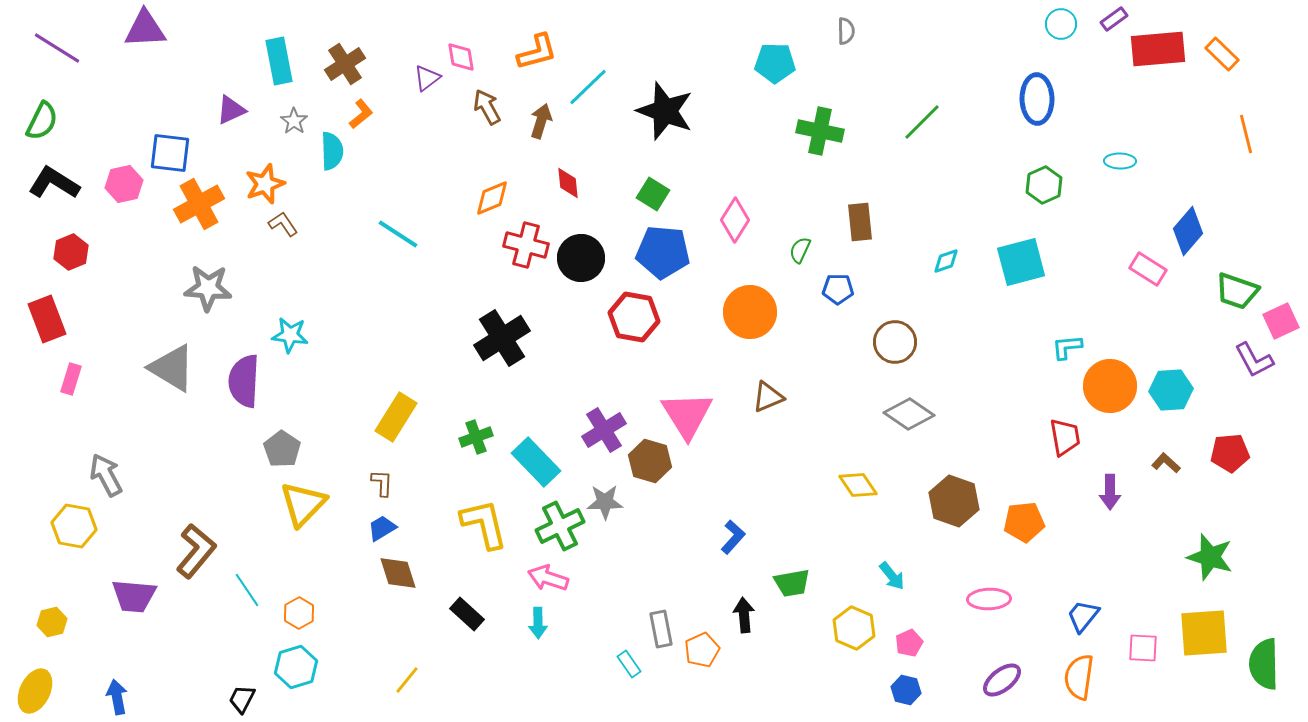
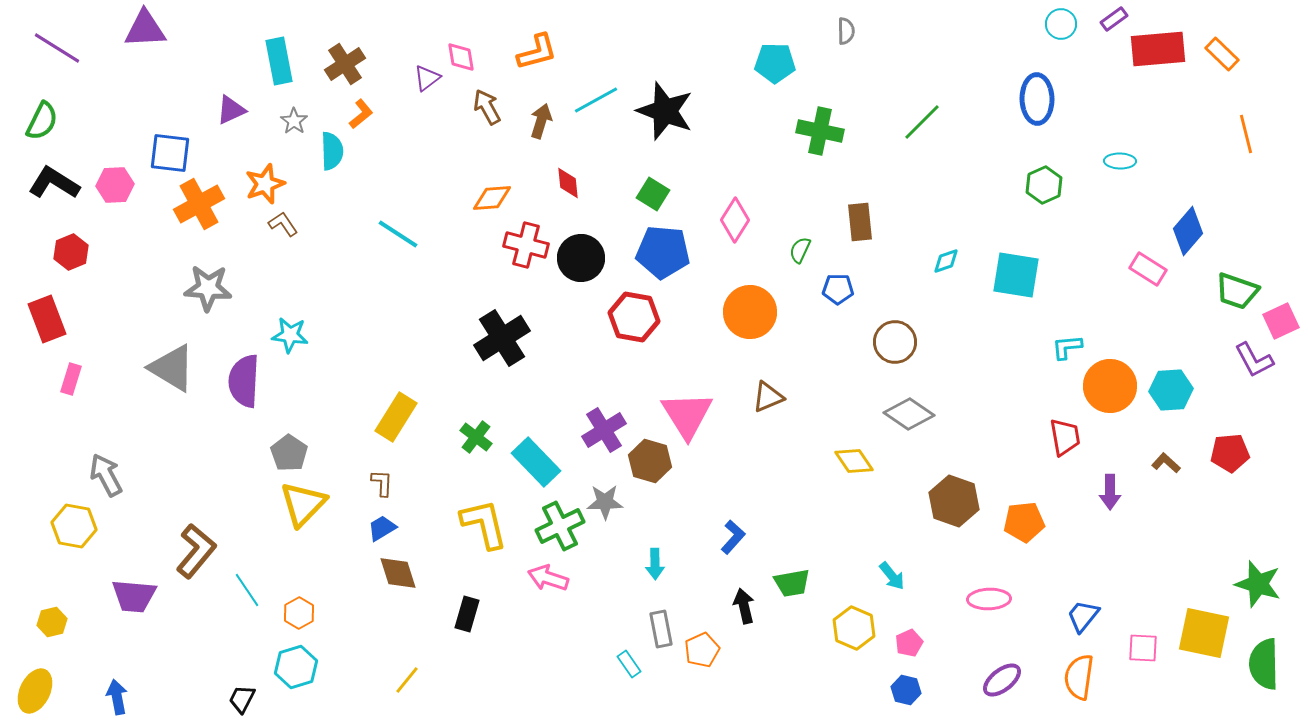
cyan line at (588, 87): moved 8 px right, 13 px down; rotated 15 degrees clockwise
pink hexagon at (124, 184): moved 9 px left, 1 px down; rotated 9 degrees clockwise
orange diamond at (492, 198): rotated 18 degrees clockwise
cyan square at (1021, 262): moved 5 px left, 13 px down; rotated 24 degrees clockwise
green cross at (476, 437): rotated 32 degrees counterclockwise
gray pentagon at (282, 449): moved 7 px right, 4 px down
yellow diamond at (858, 485): moved 4 px left, 24 px up
green star at (1210, 557): moved 48 px right, 27 px down
black rectangle at (467, 614): rotated 64 degrees clockwise
black arrow at (744, 615): moved 9 px up; rotated 8 degrees counterclockwise
cyan arrow at (538, 623): moved 117 px right, 59 px up
yellow square at (1204, 633): rotated 16 degrees clockwise
